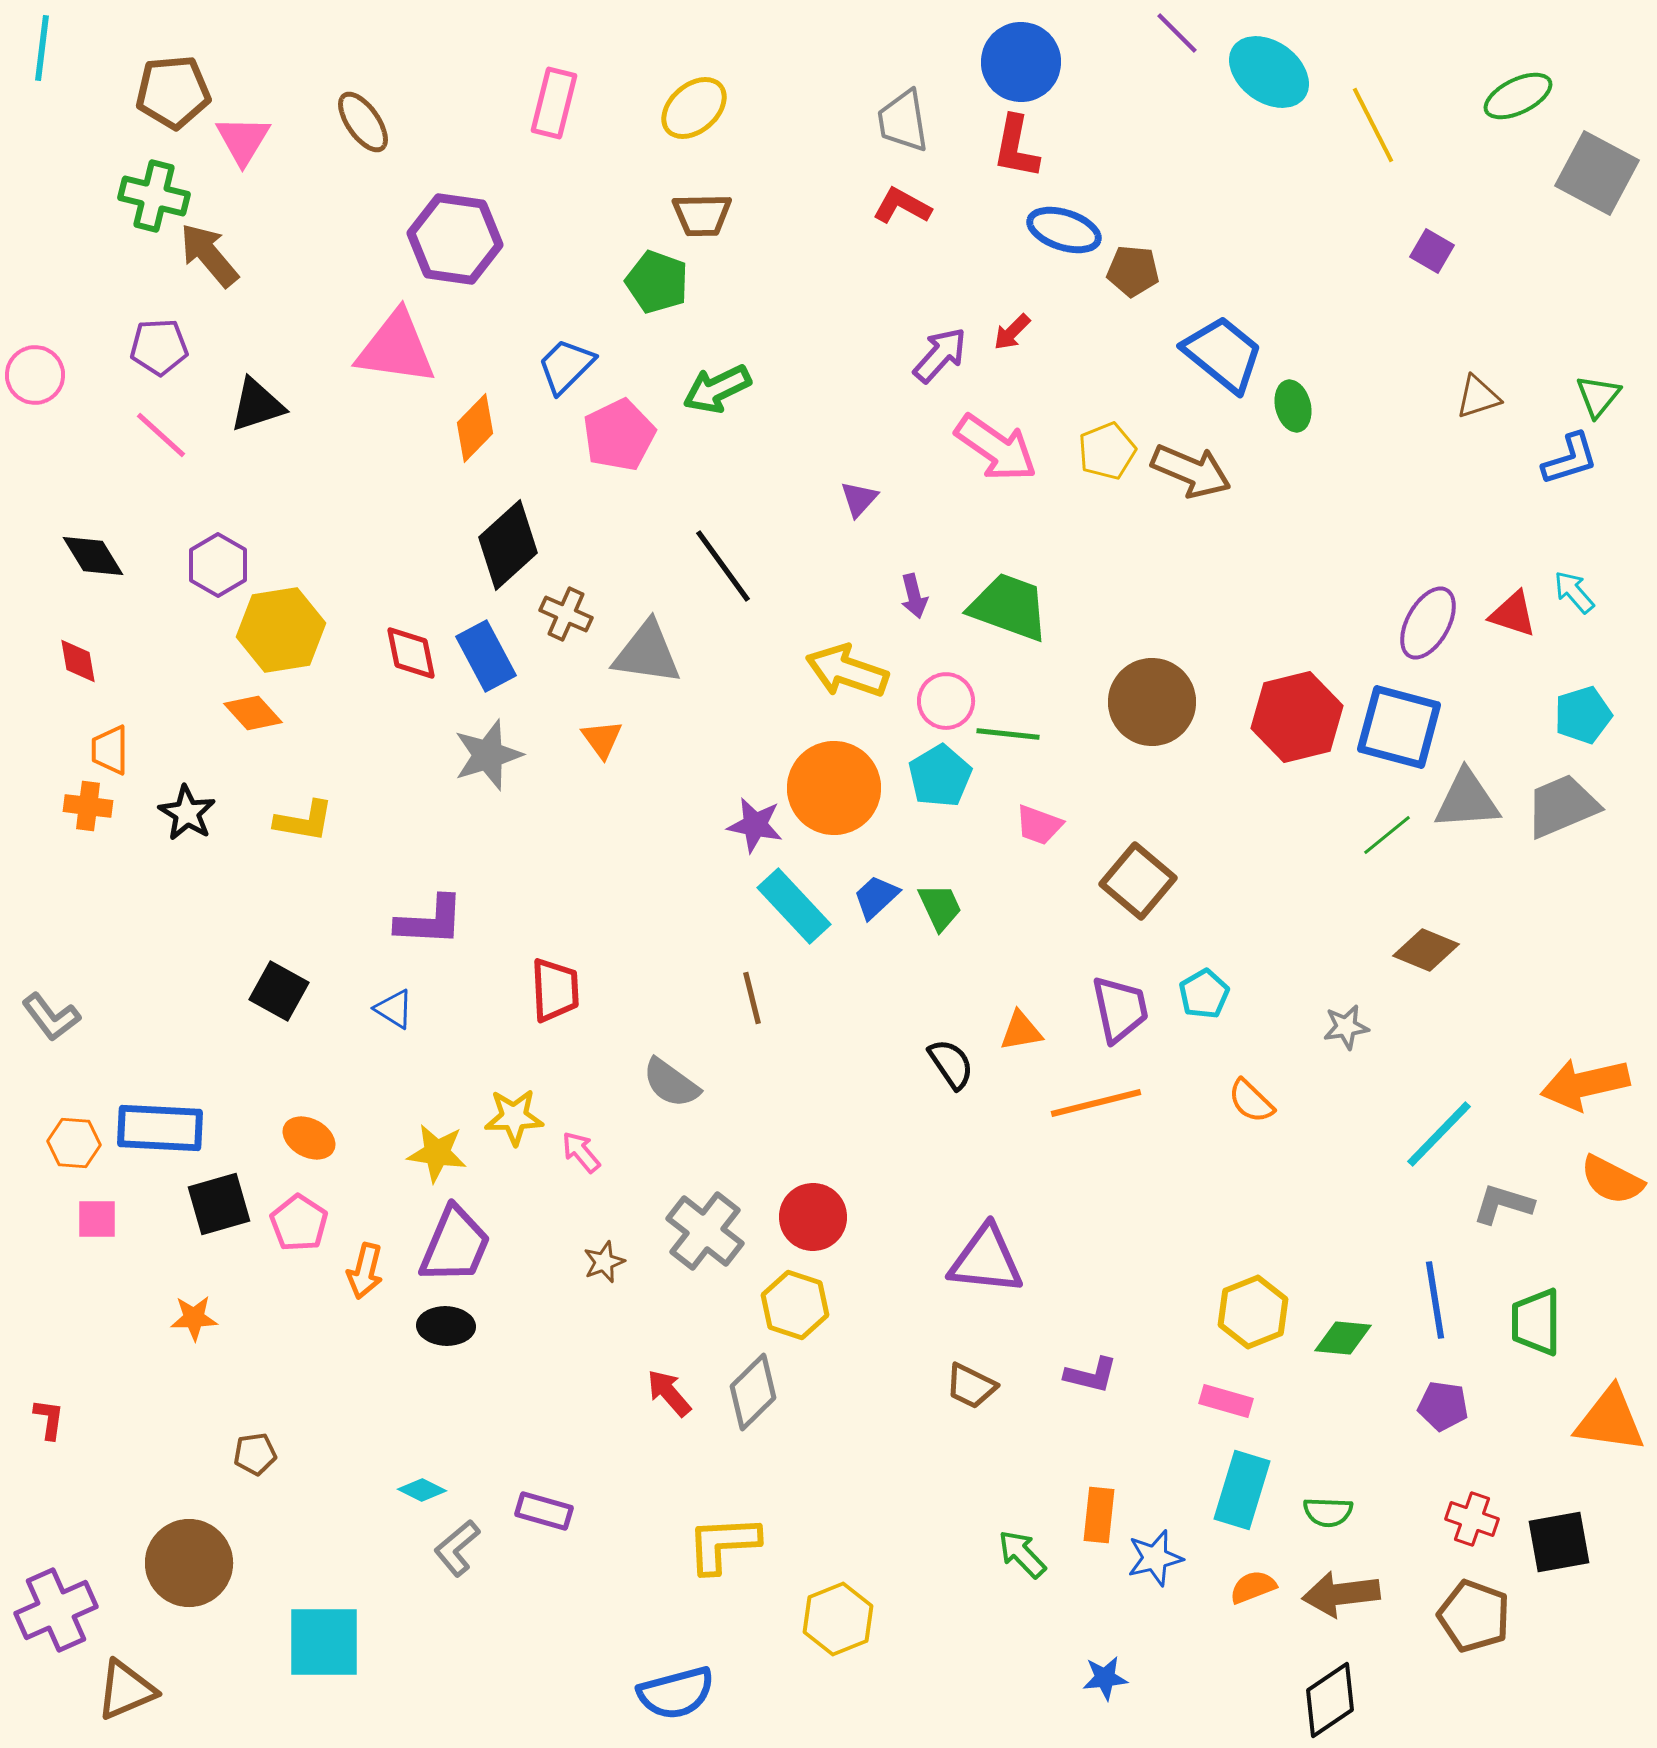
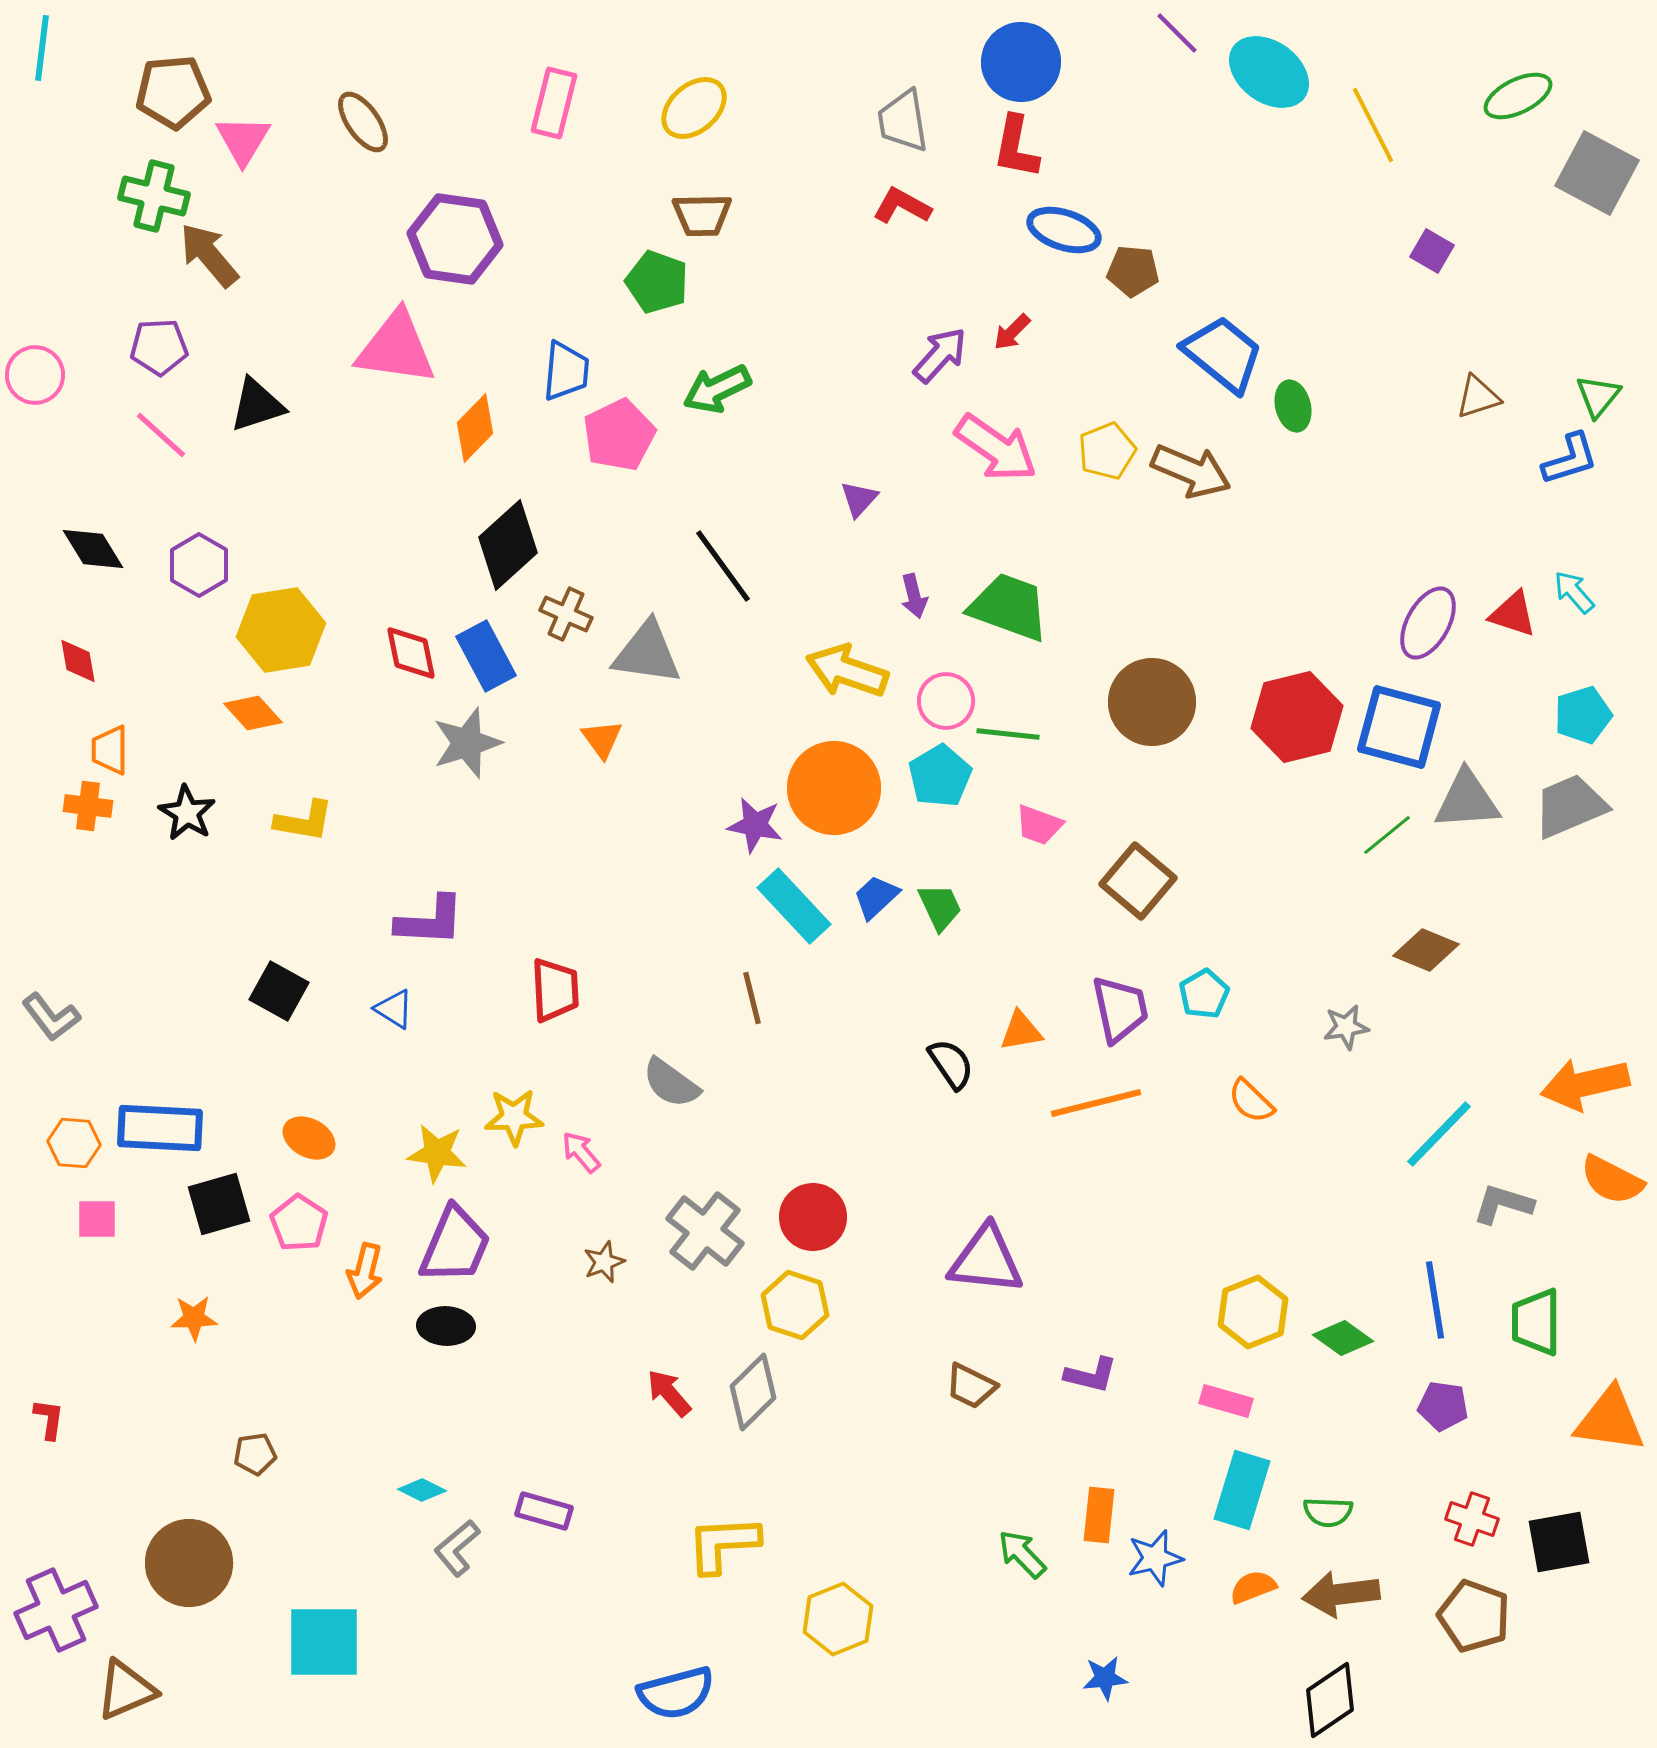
blue trapezoid at (566, 366): moved 5 px down; rotated 140 degrees clockwise
black diamond at (93, 556): moved 7 px up
purple hexagon at (218, 565): moved 19 px left
gray star at (488, 755): moved 21 px left, 12 px up
gray trapezoid at (1562, 806): moved 8 px right
green diamond at (1343, 1338): rotated 30 degrees clockwise
